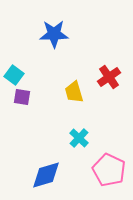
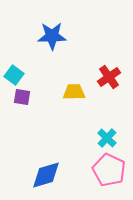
blue star: moved 2 px left, 2 px down
yellow trapezoid: rotated 105 degrees clockwise
cyan cross: moved 28 px right
